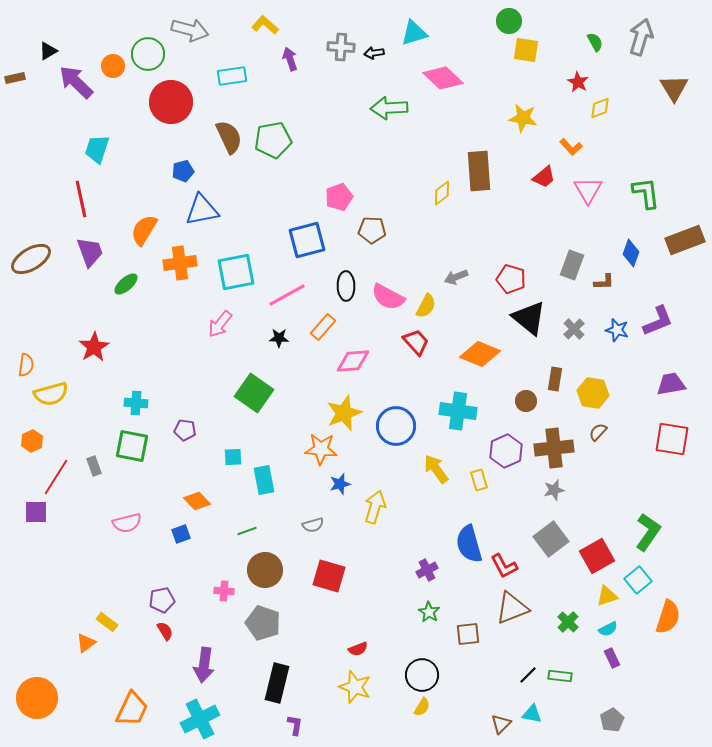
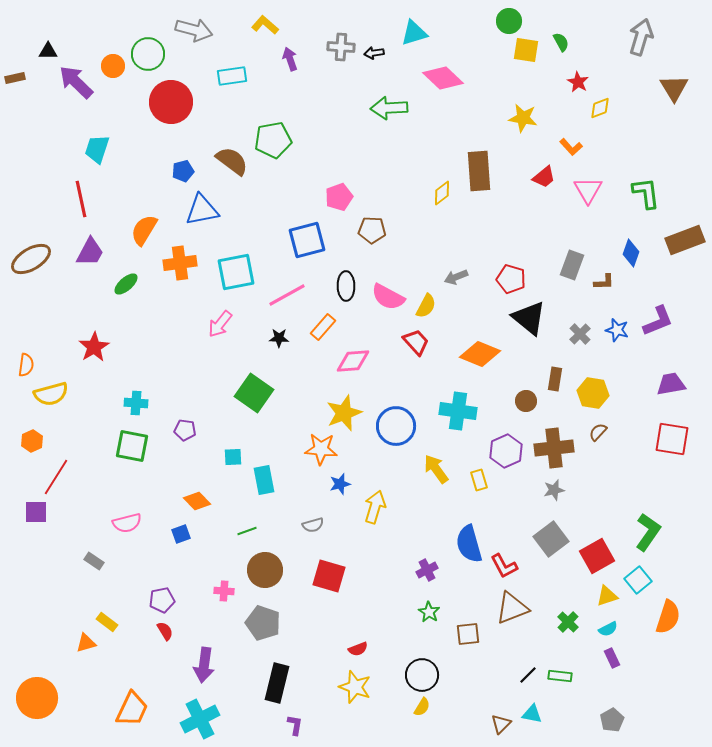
gray arrow at (190, 30): moved 4 px right
green semicircle at (595, 42): moved 34 px left
black triangle at (48, 51): rotated 30 degrees clockwise
brown semicircle at (229, 137): moved 3 px right, 24 px down; rotated 28 degrees counterclockwise
purple trapezoid at (90, 252): rotated 48 degrees clockwise
gray cross at (574, 329): moved 6 px right, 5 px down
gray rectangle at (94, 466): moved 95 px down; rotated 36 degrees counterclockwise
orange triangle at (86, 643): rotated 20 degrees clockwise
